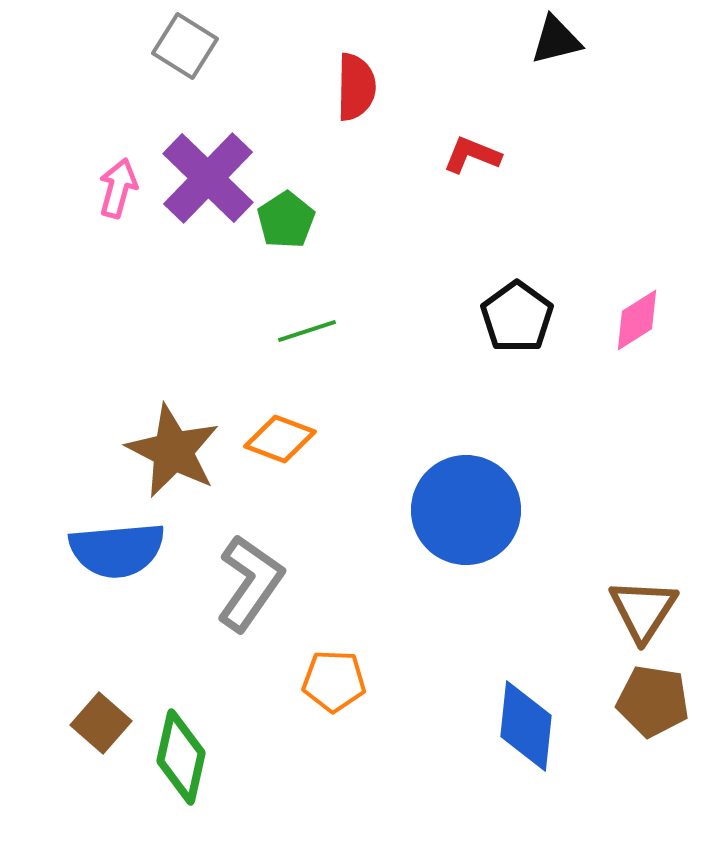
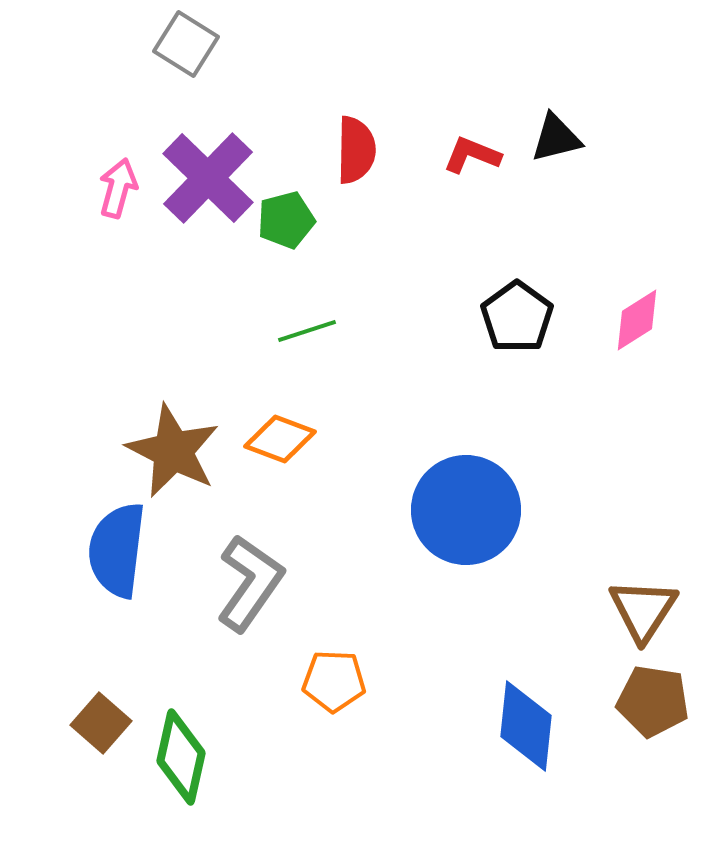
black triangle: moved 98 px down
gray square: moved 1 px right, 2 px up
red semicircle: moved 63 px down
green pentagon: rotated 18 degrees clockwise
blue semicircle: rotated 102 degrees clockwise
